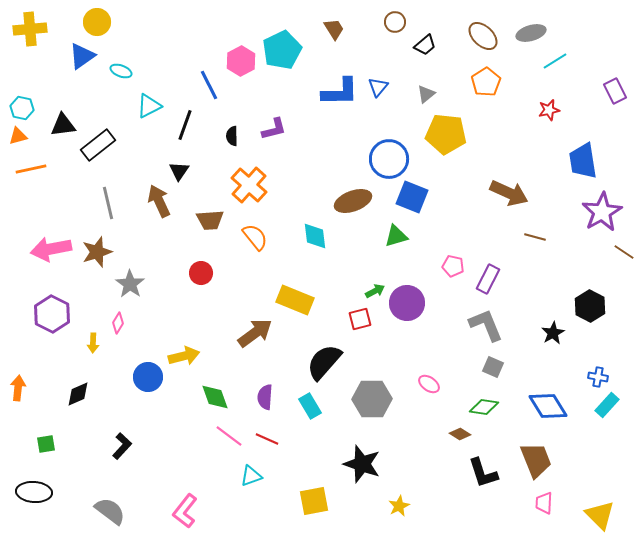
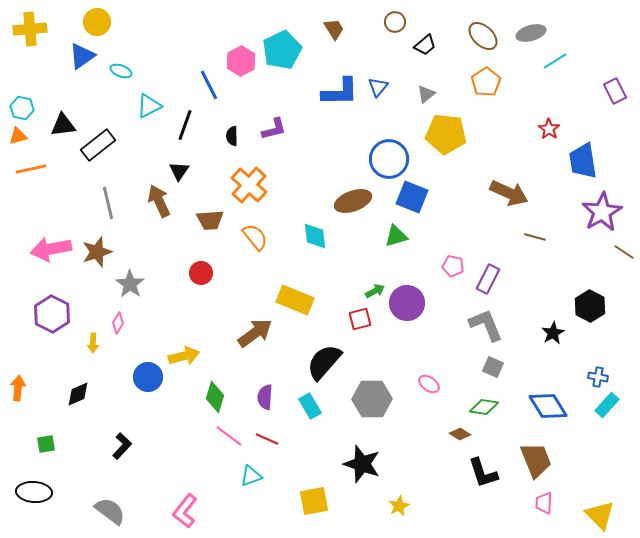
red star at (549, 110): moved 19 px down; rotated 25 degrees counterclockwise
green diamond at (215, 397): rotated 36 degrees clockwise
